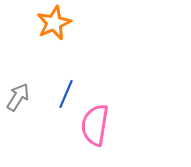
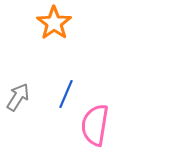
orange star: rotated 12 degrees counterclockwise
